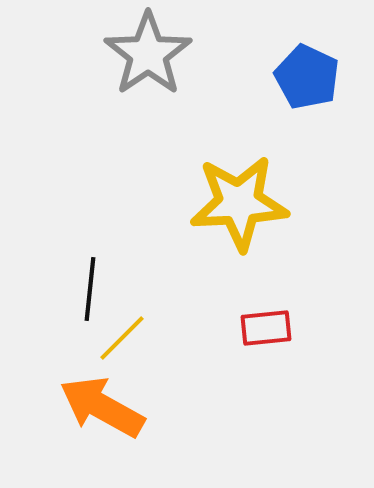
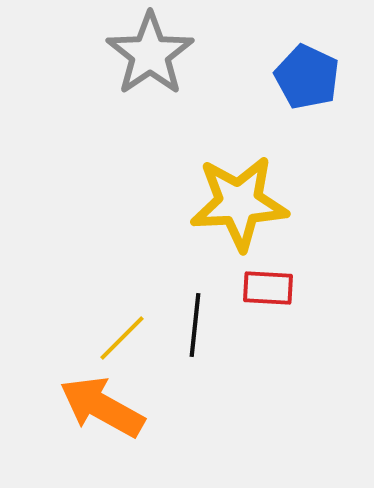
gray star: moved 2 px right
black line: moved 105 px right, 36 px down
red rectangle: moved 2 px right, 40 px up; rotated 9 degrees clockwise
